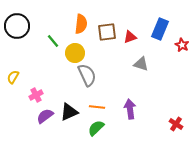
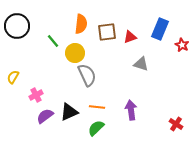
purple arrow: moved 1 px right, 1 px down
